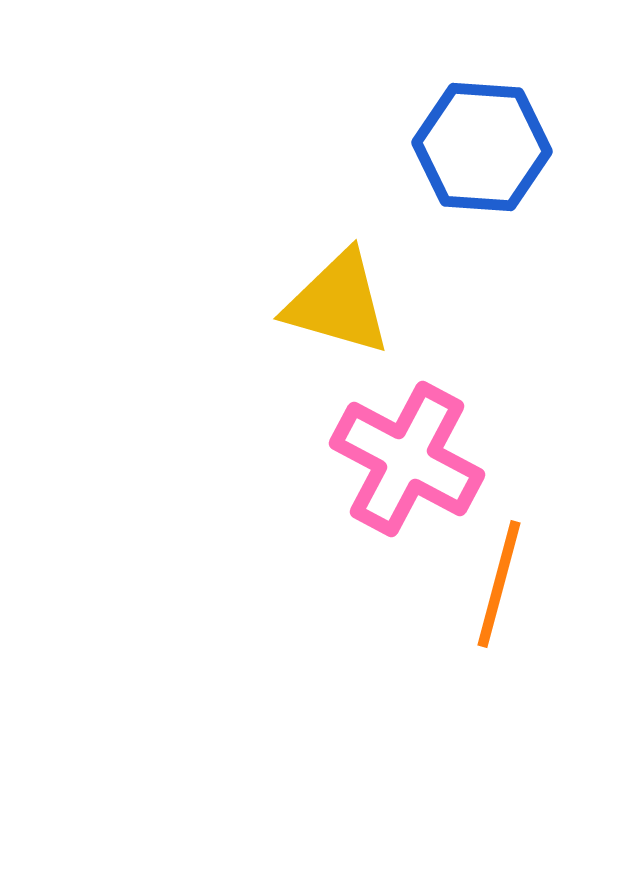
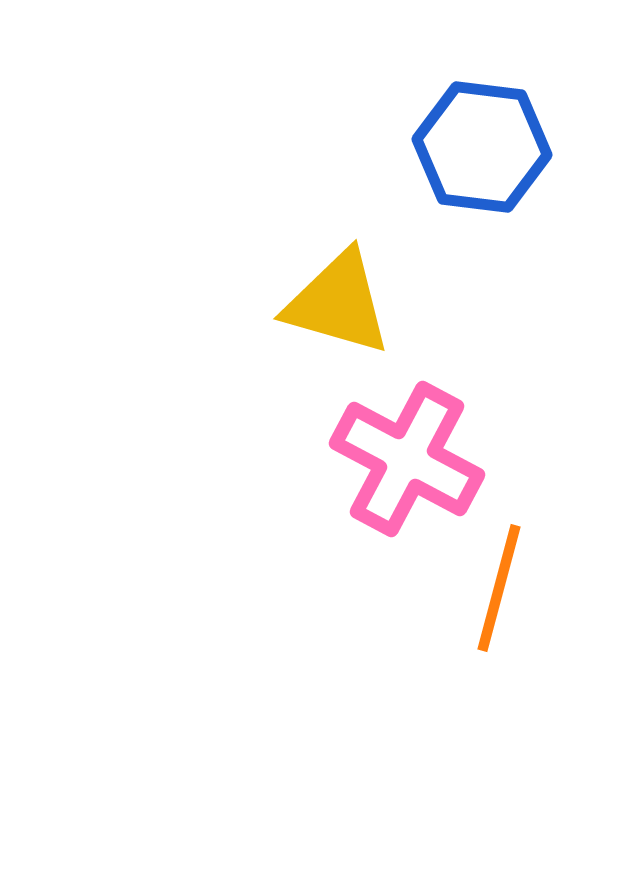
blue hexagon: rotated 3 degrees clockwise
orange line: moved 4 px down
